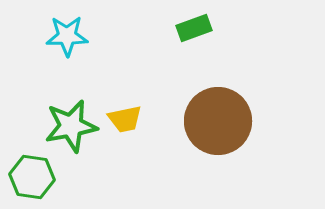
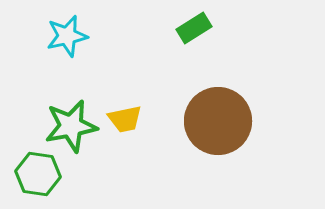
green rectangle: rotated 12 degrees counterclockwise
cyan star: rotated 12 degrees counterclockwise
green hexagon: moved 6 px right, 3 px up
